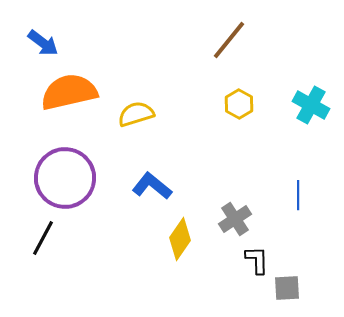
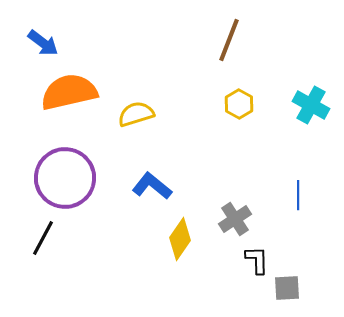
brown line: rotated 18 degrees counterclockwise
